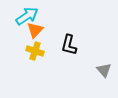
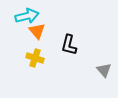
cyan arrow: rotated 20 degrees clockwise
orange triangle: moved 2 px right, 1 px down; rotated 24 degrees counterclockwise
yellow cross: moved 7 px down
